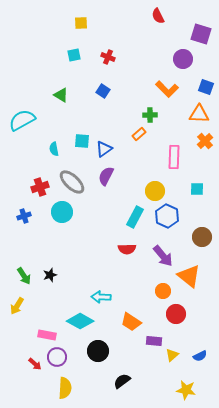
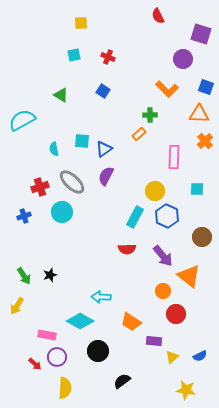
yellow triangle at (172, 355): moved 2 px down
